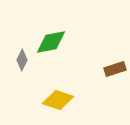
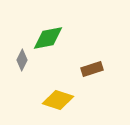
green diamond: moved 3 px left, 4 px up
brown rectangle: moved 23 px left
